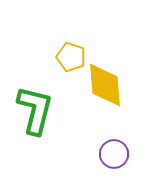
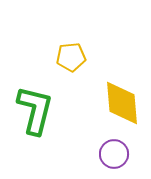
yellow pentagon: rotated 24 degrees counterclockwise
yellow diamond: moved 17 px right, 18 px down
